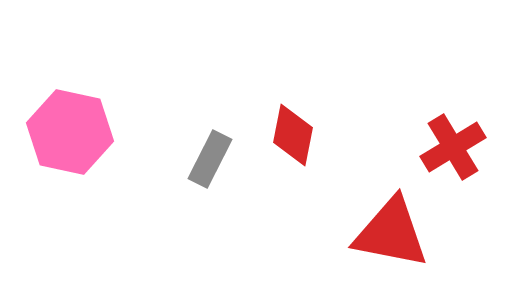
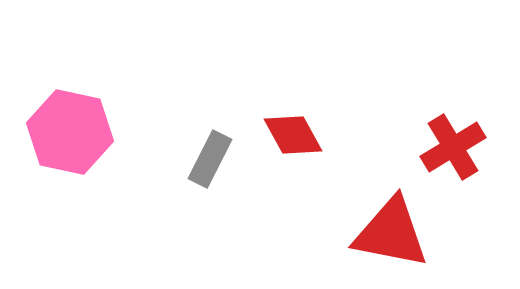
red diamond: rotated 40 degrees counterclockwise
